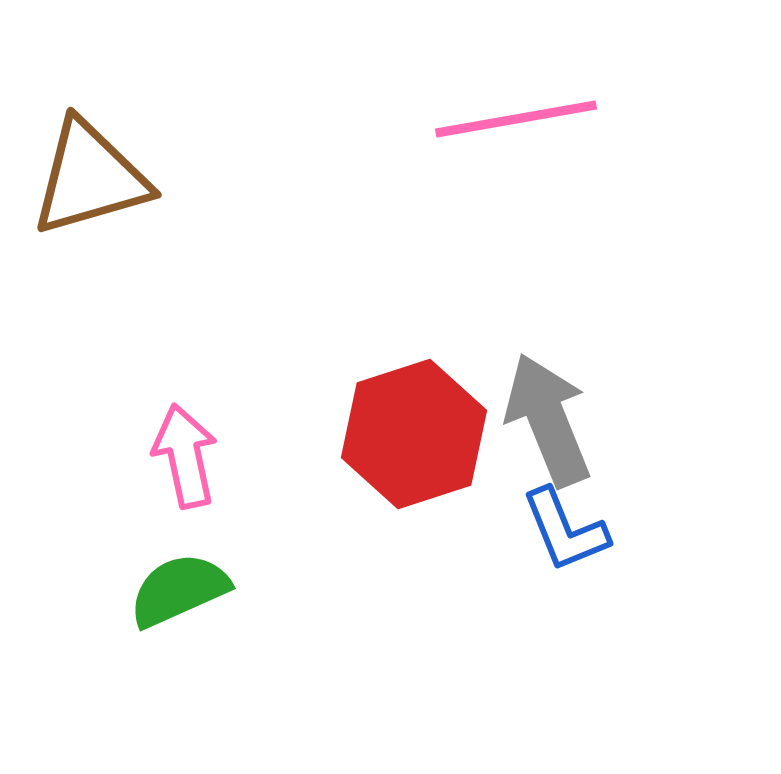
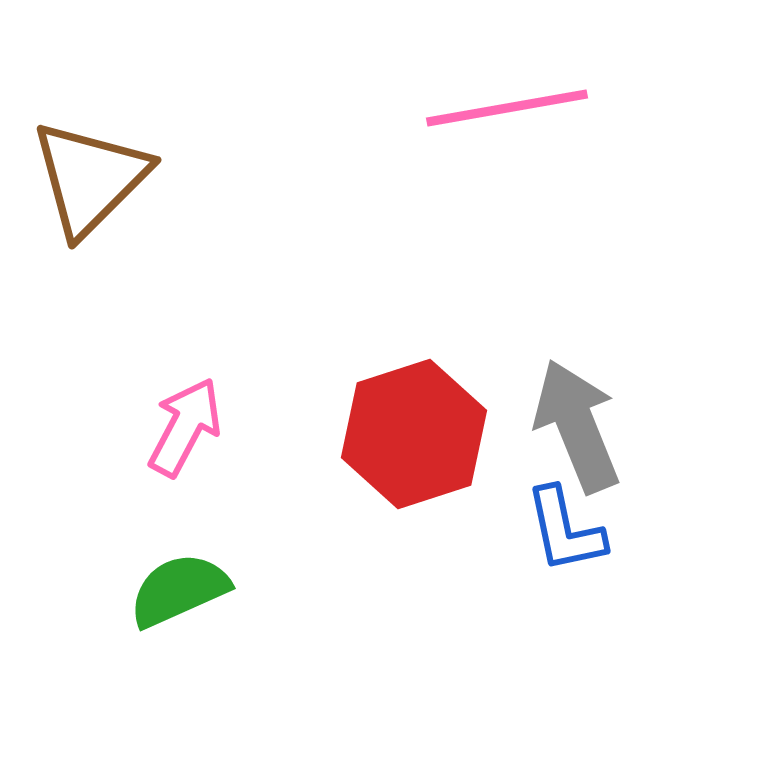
pink line: moved 9 px left, 11 px up
brown triangle: rotated 29 degrees counterclockwise
gray arrow: moved 29 px right, 6 px down
pink arrow: moved 29 px up; rotated 40 degrees clockwise
blue L-shape: rotated 10 degrees clockwise
